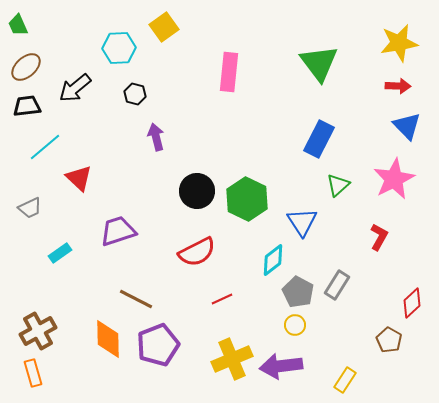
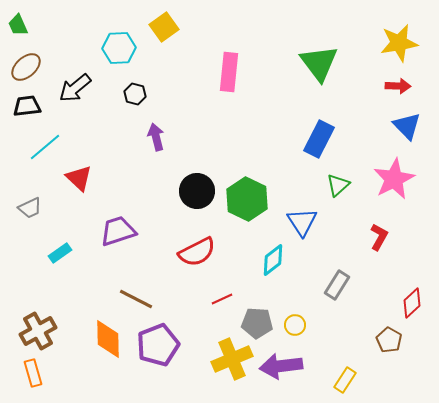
gray pentagon at (298, 292): moved 41 px left, 31 px down; rotated 24 degrees counterclockwise
